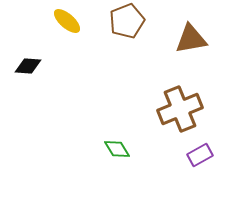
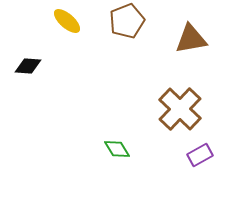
brown cross: rotated 24 degrees counterclockwise
